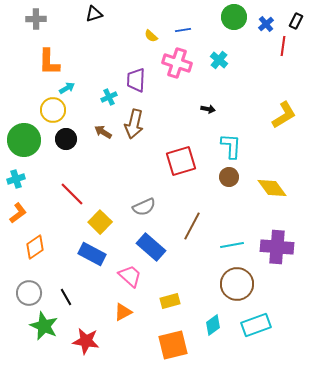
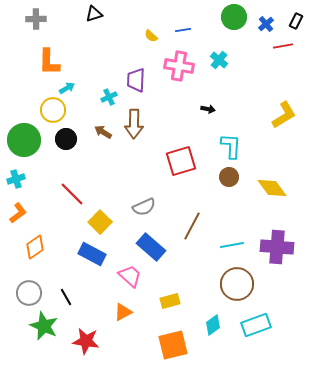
red line at (283, 46): rotated 72 degrees clockwise
pink cross at (177, 63): moved 2 px right, 3 px down; rotated 8 degrees counterclockwise
brown arrow at (134, 124): rotated 12 degrees counterclockwise
